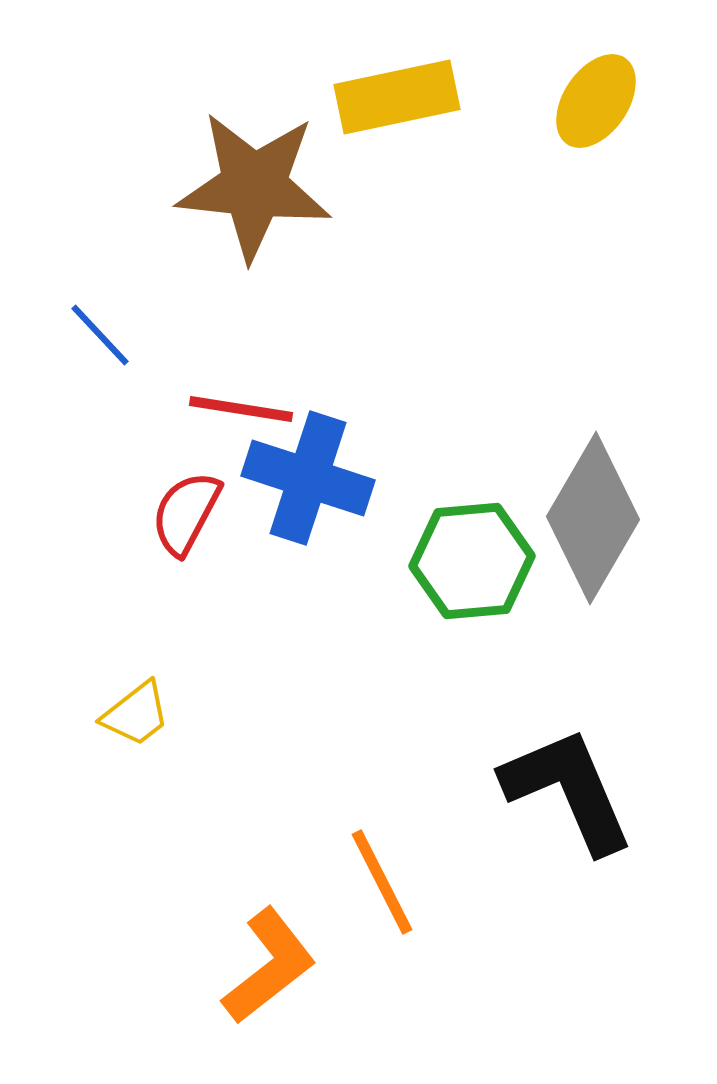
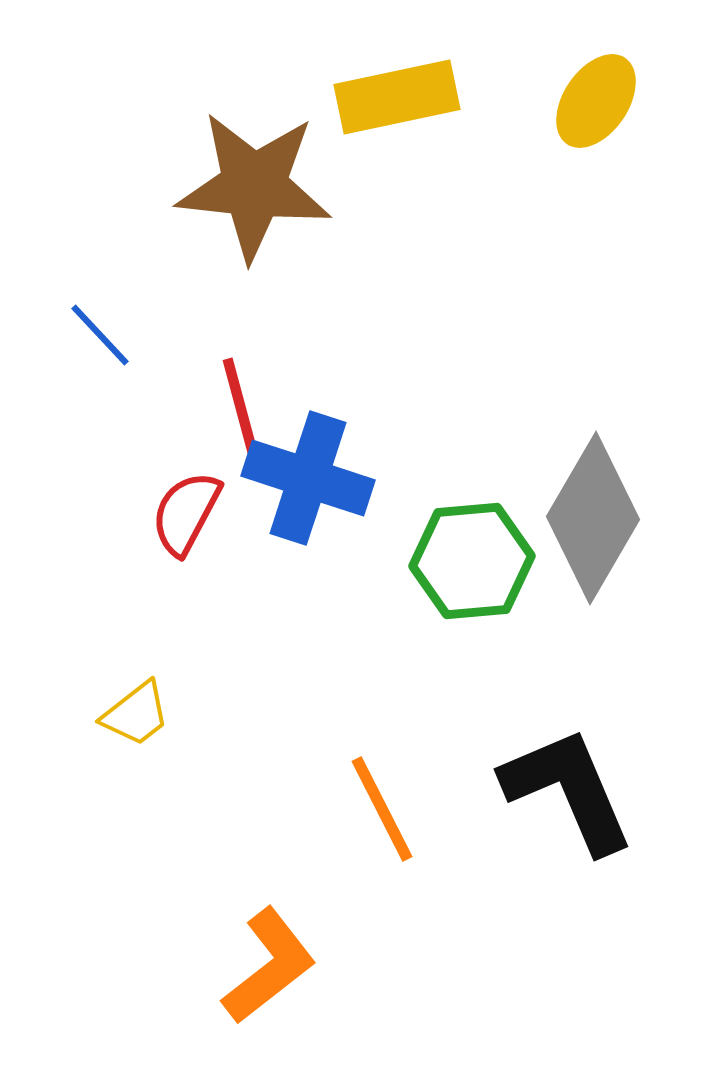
red line: rotated 66 degrees clockwise
orange line: moved 73 px up
